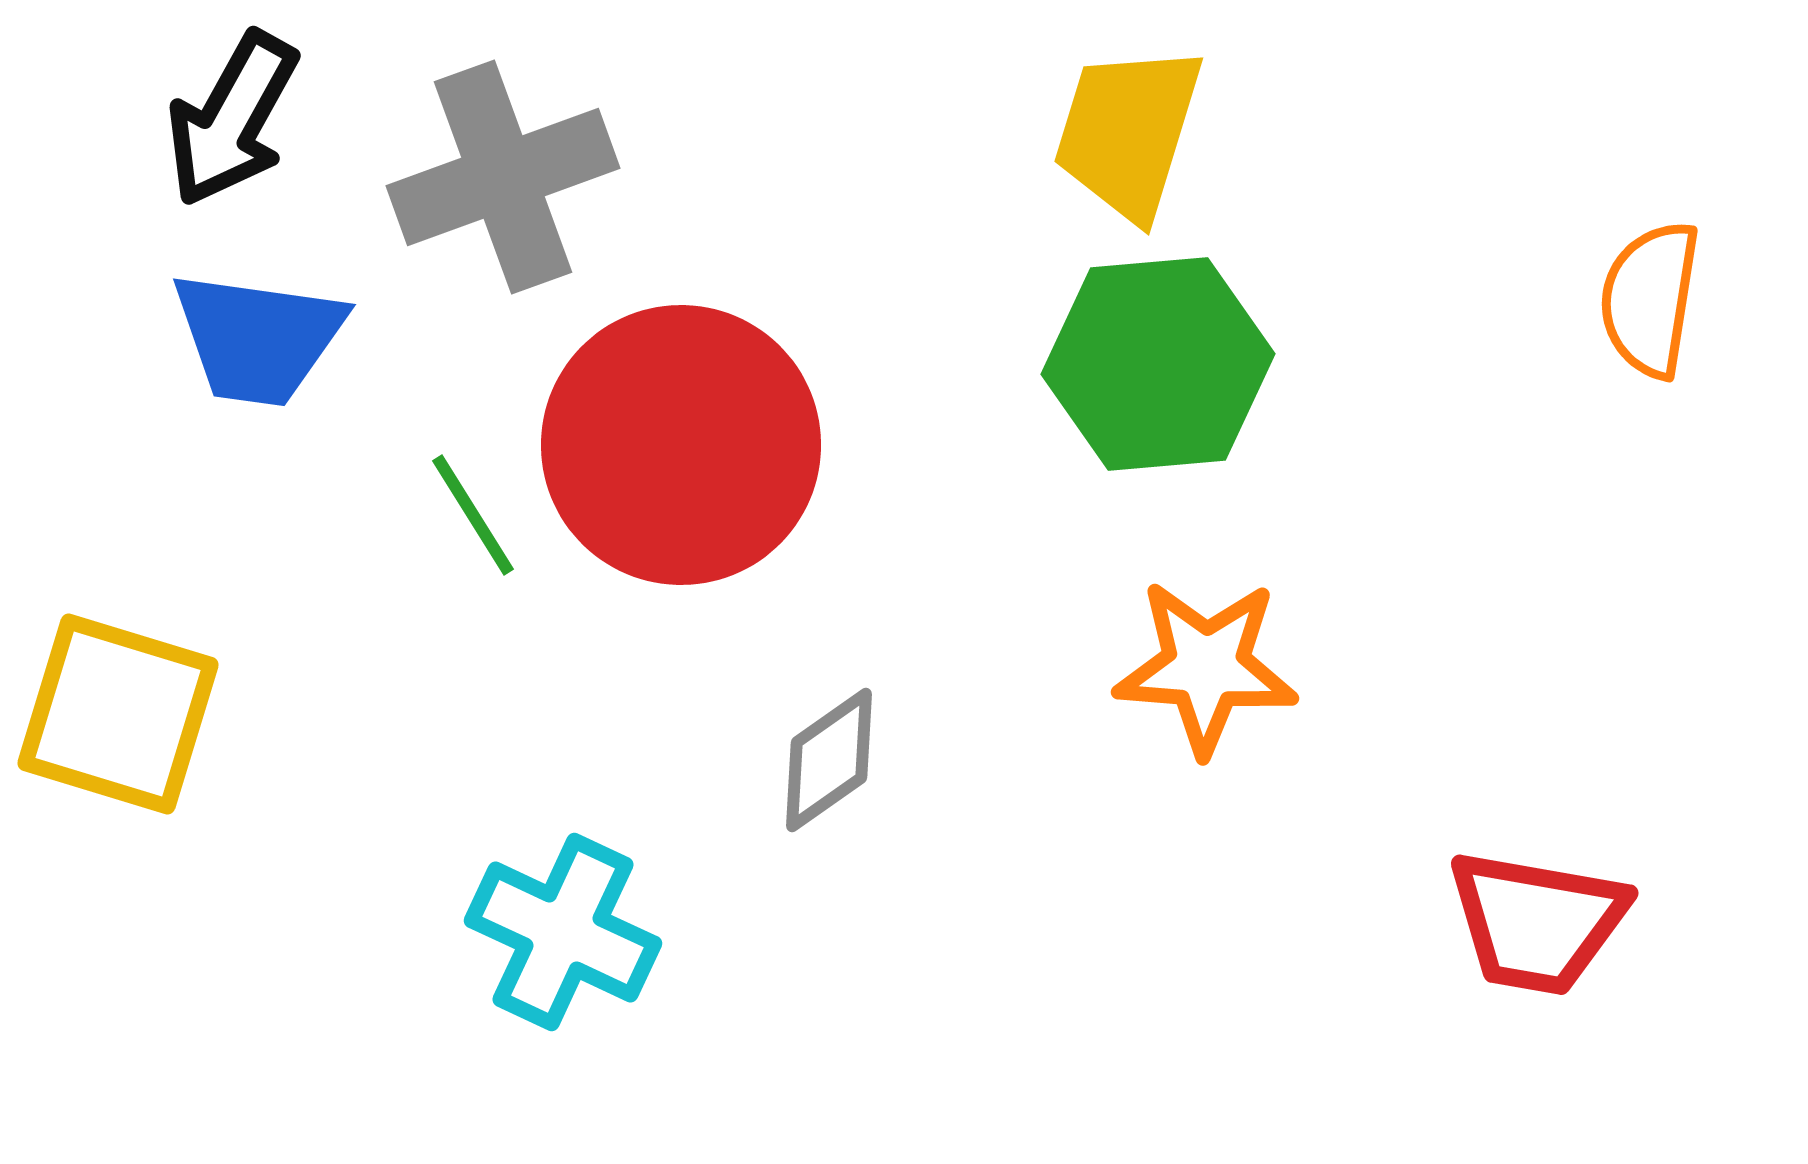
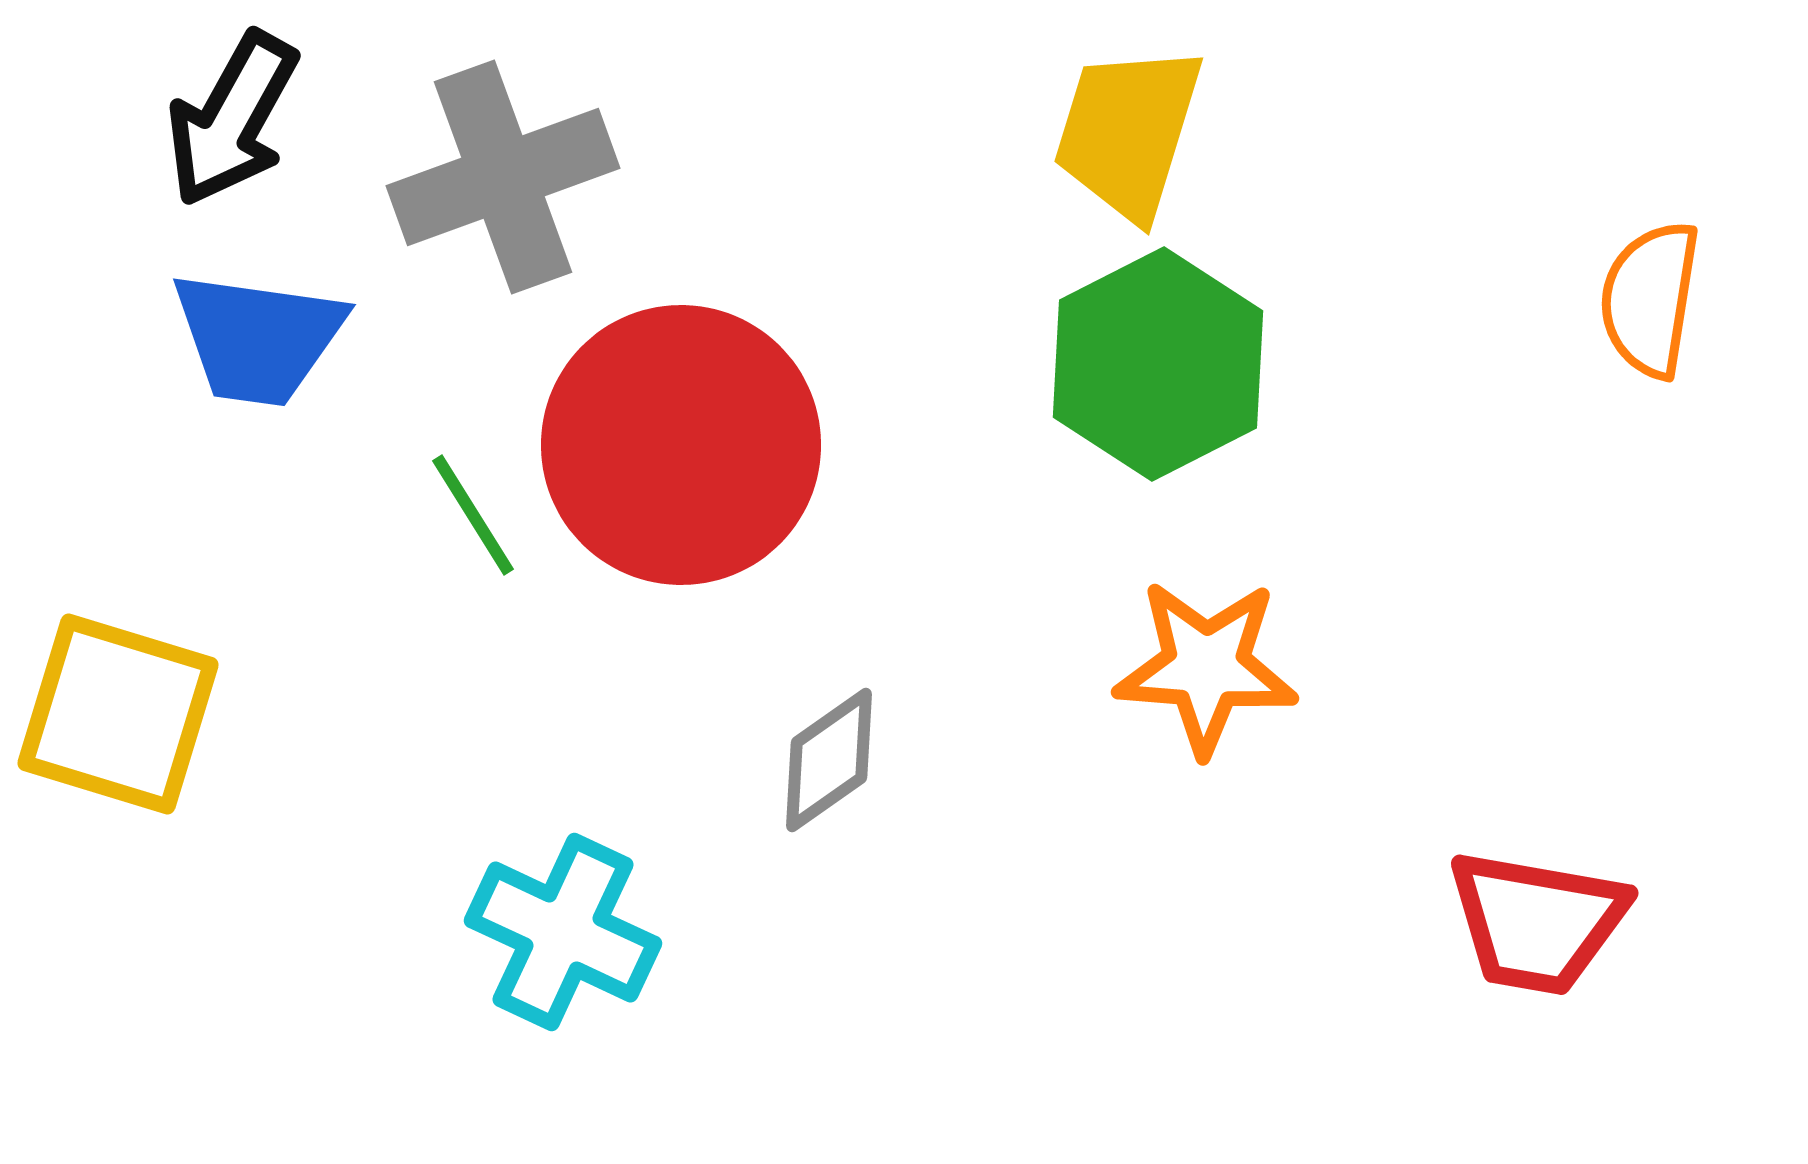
green hexagon: rotated 22 degrees counterclockwise
